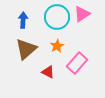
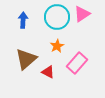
brown triangle: moved 10 px down
